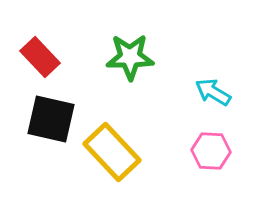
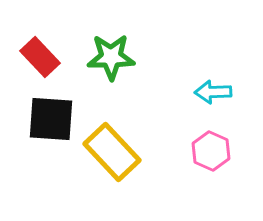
green star: moved 19 px left
cyan arrow: rotated 33 degrees counterclockwise
black square: rotated 9 degrees counterclockwise
pink hexagon: rotated 21 degrees clockwise
